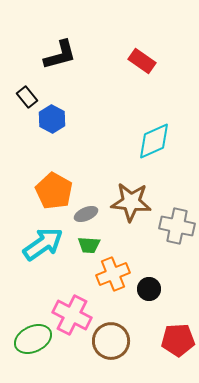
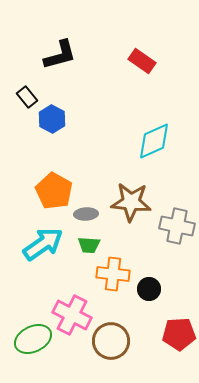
gray ellipse: rotated 20 degrees clockwise
orange cross: rotated 28 degrees clockwise
red pentagon: moved 1 px right, 6 px up
